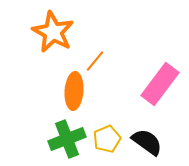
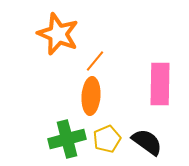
orange star: moved 5 px right, 2 px down; rotated 6 degrees counterclockwise
pink rectangle: rotated 36 degrees counterclockwise
orange ellipse: moved 17 px right, 5 px down
green cross: rotated 6 degrees clockwise
